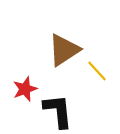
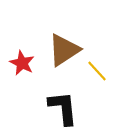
red star: moved 3 px left, 26 px up; rotated 25 degrees counterclockwise
black L-shape: moved 5 px right, 3 px up
